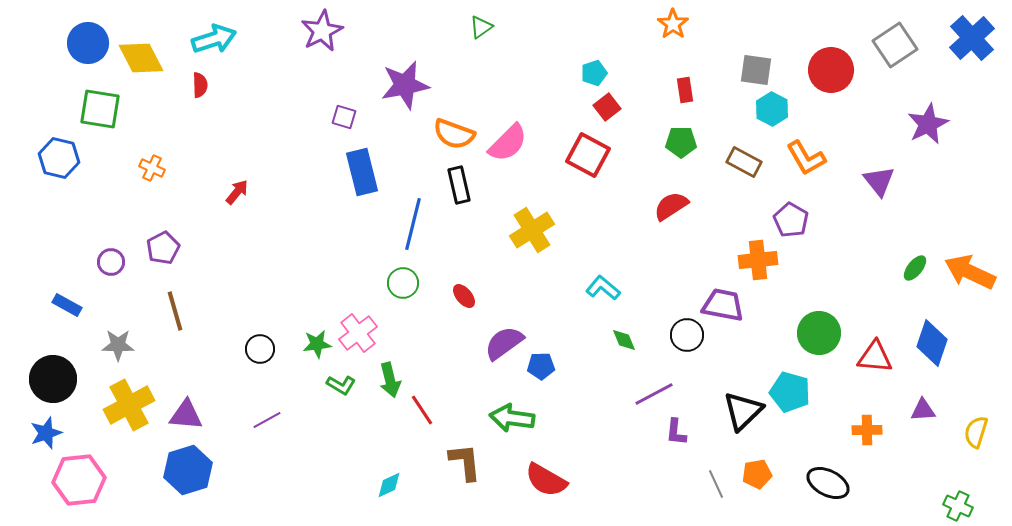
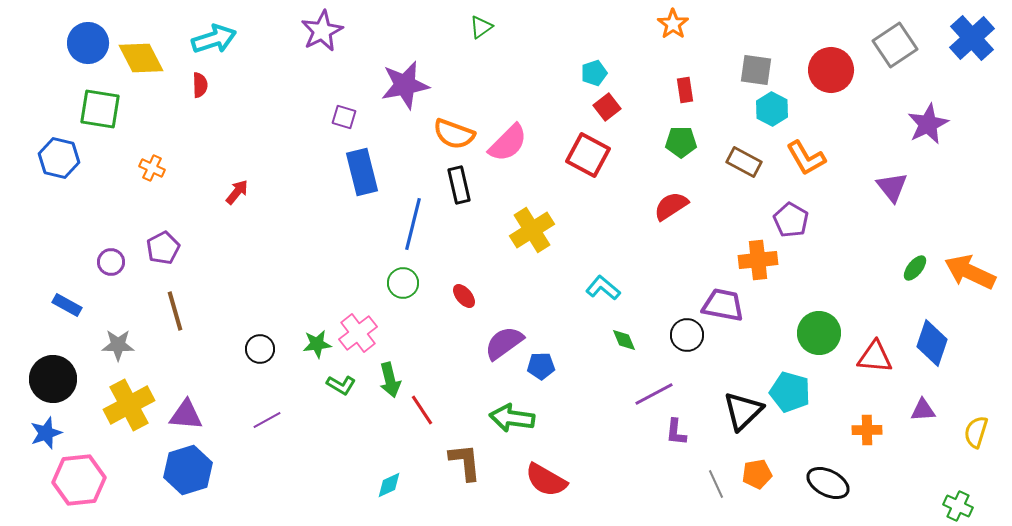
purple triangle at (879, 181): moved 13 px right, 6 px down
